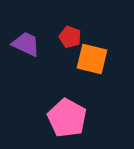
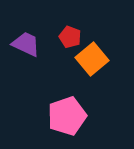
orange square: rotated 36 degrees clockwise
pink pentagon: moved 2 px up; rotated 24 degrees clockwise
